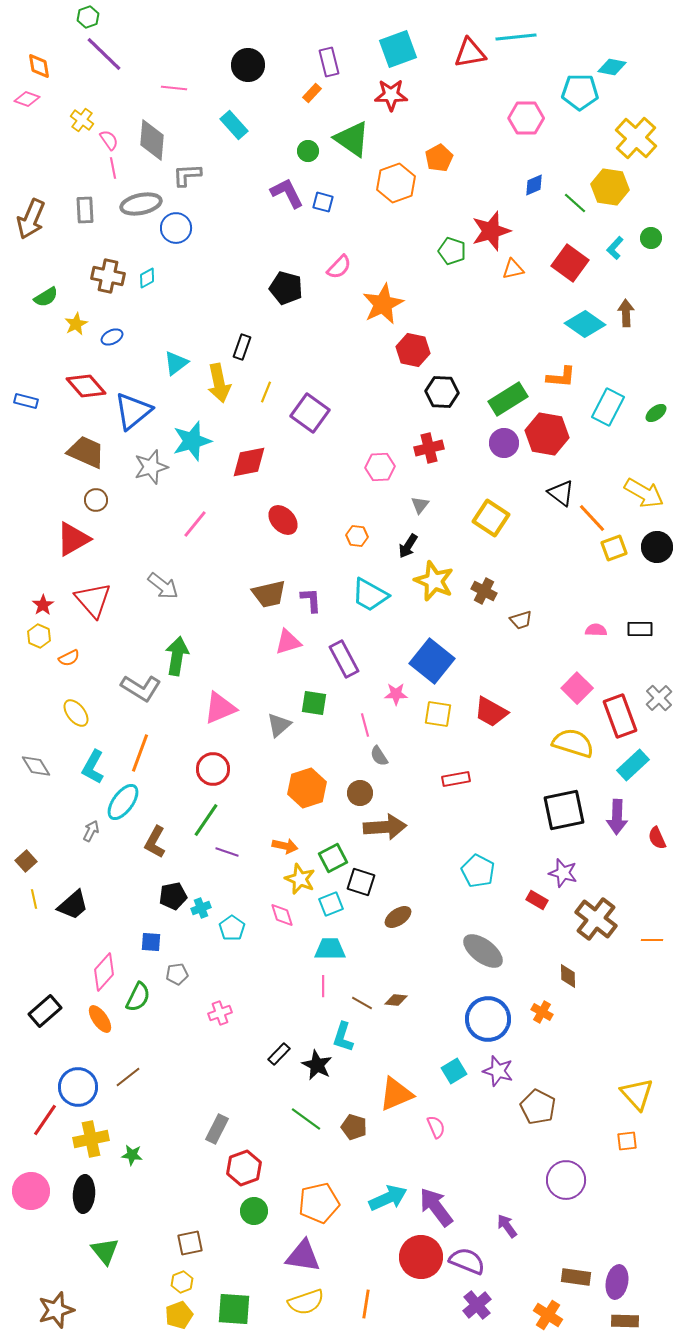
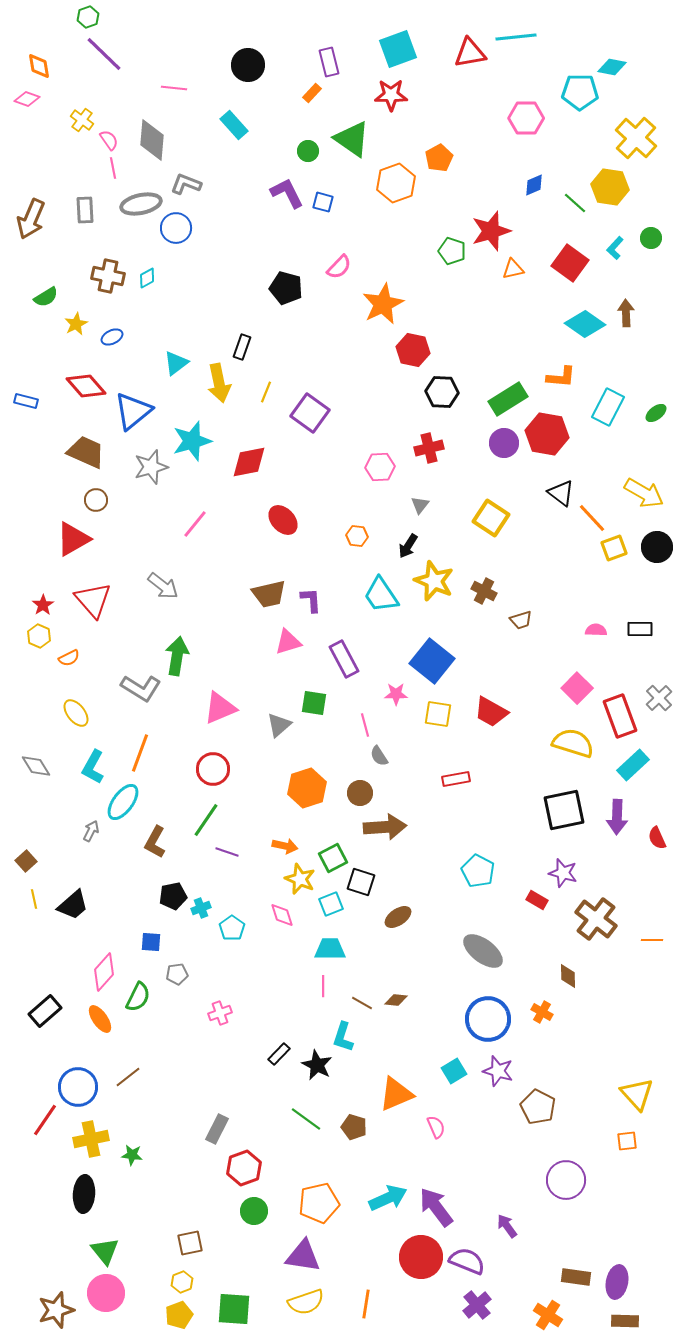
gray L-shape at (187, 175): moved 1 px left, 9 px down; rotated 24 degrees clockwise
cyan trapezoid at (370, 595): moved 11 px right; rotated 27 degrees clockwise
pink circle at (31, 1191): moved 75 px right, 102 px down
